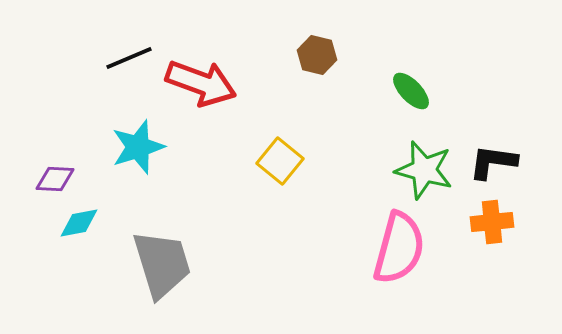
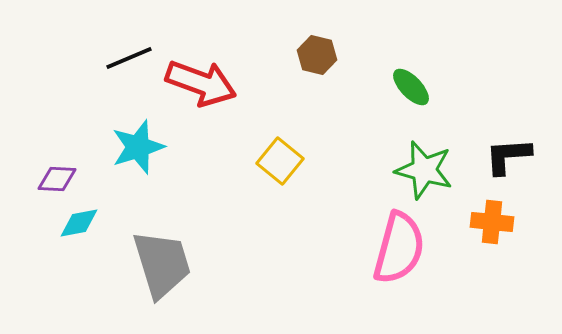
green ellipse: moved 4 px up
black L-shape: moved 15 px right, 6 px up; rotated 12 degrees counterclockwise
purple diamond: moved 2 px right
orange cross: rotated 12 degrees clockwise
